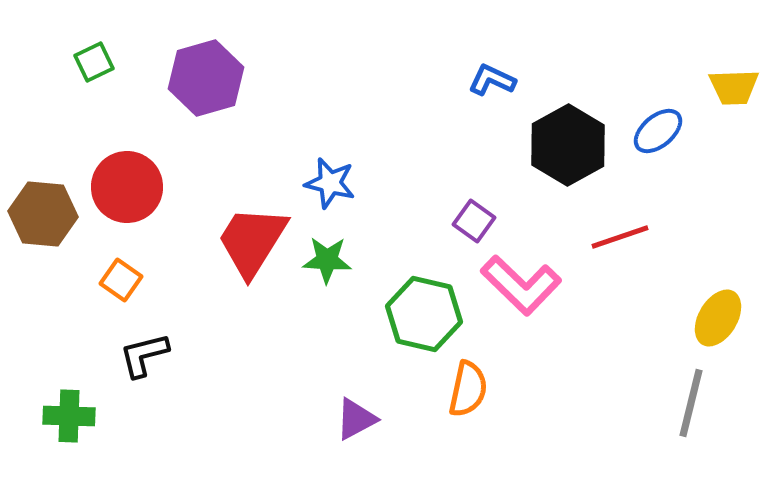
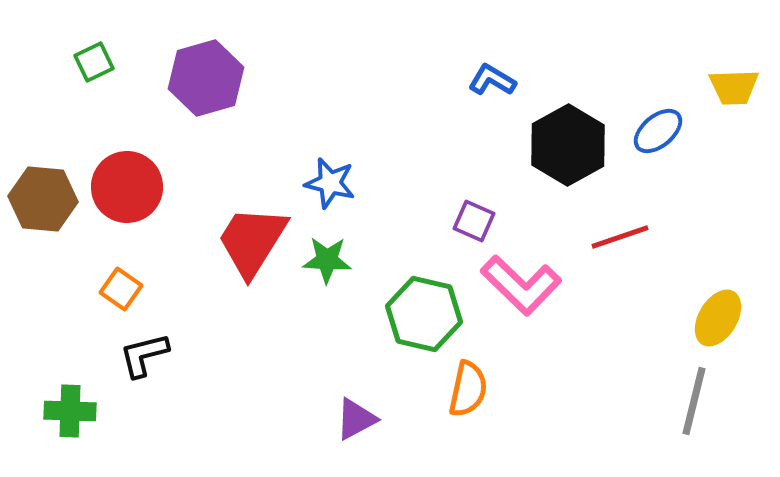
blue L-shape: rotated 6 degrees clockwise
brown hexagon: moved 15 px up
purple square: rotated 12 degrees counterclockwise
orange square: moved 9 px down
gray line: moved 3 px right, 2 px up
green cross: moved 1 px right, 5 px up
